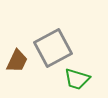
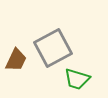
brown trapezoid: moved 1 px left, 1 px up
